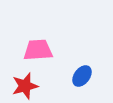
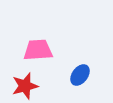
blue ellipse: moved 2 px left, 1 px up
